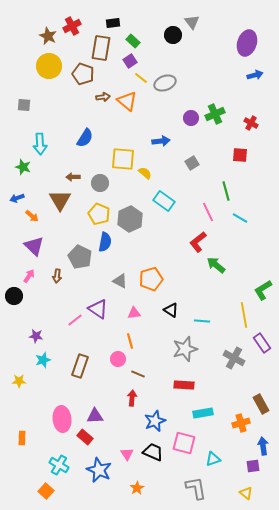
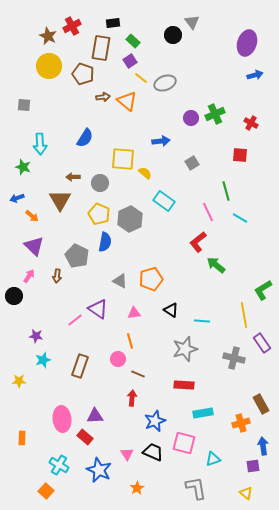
gray pentagon at (80, 257): moved 3 px left, 1 px up
gray cross at (234, 358): rotated 15 degrees counterclockwise
